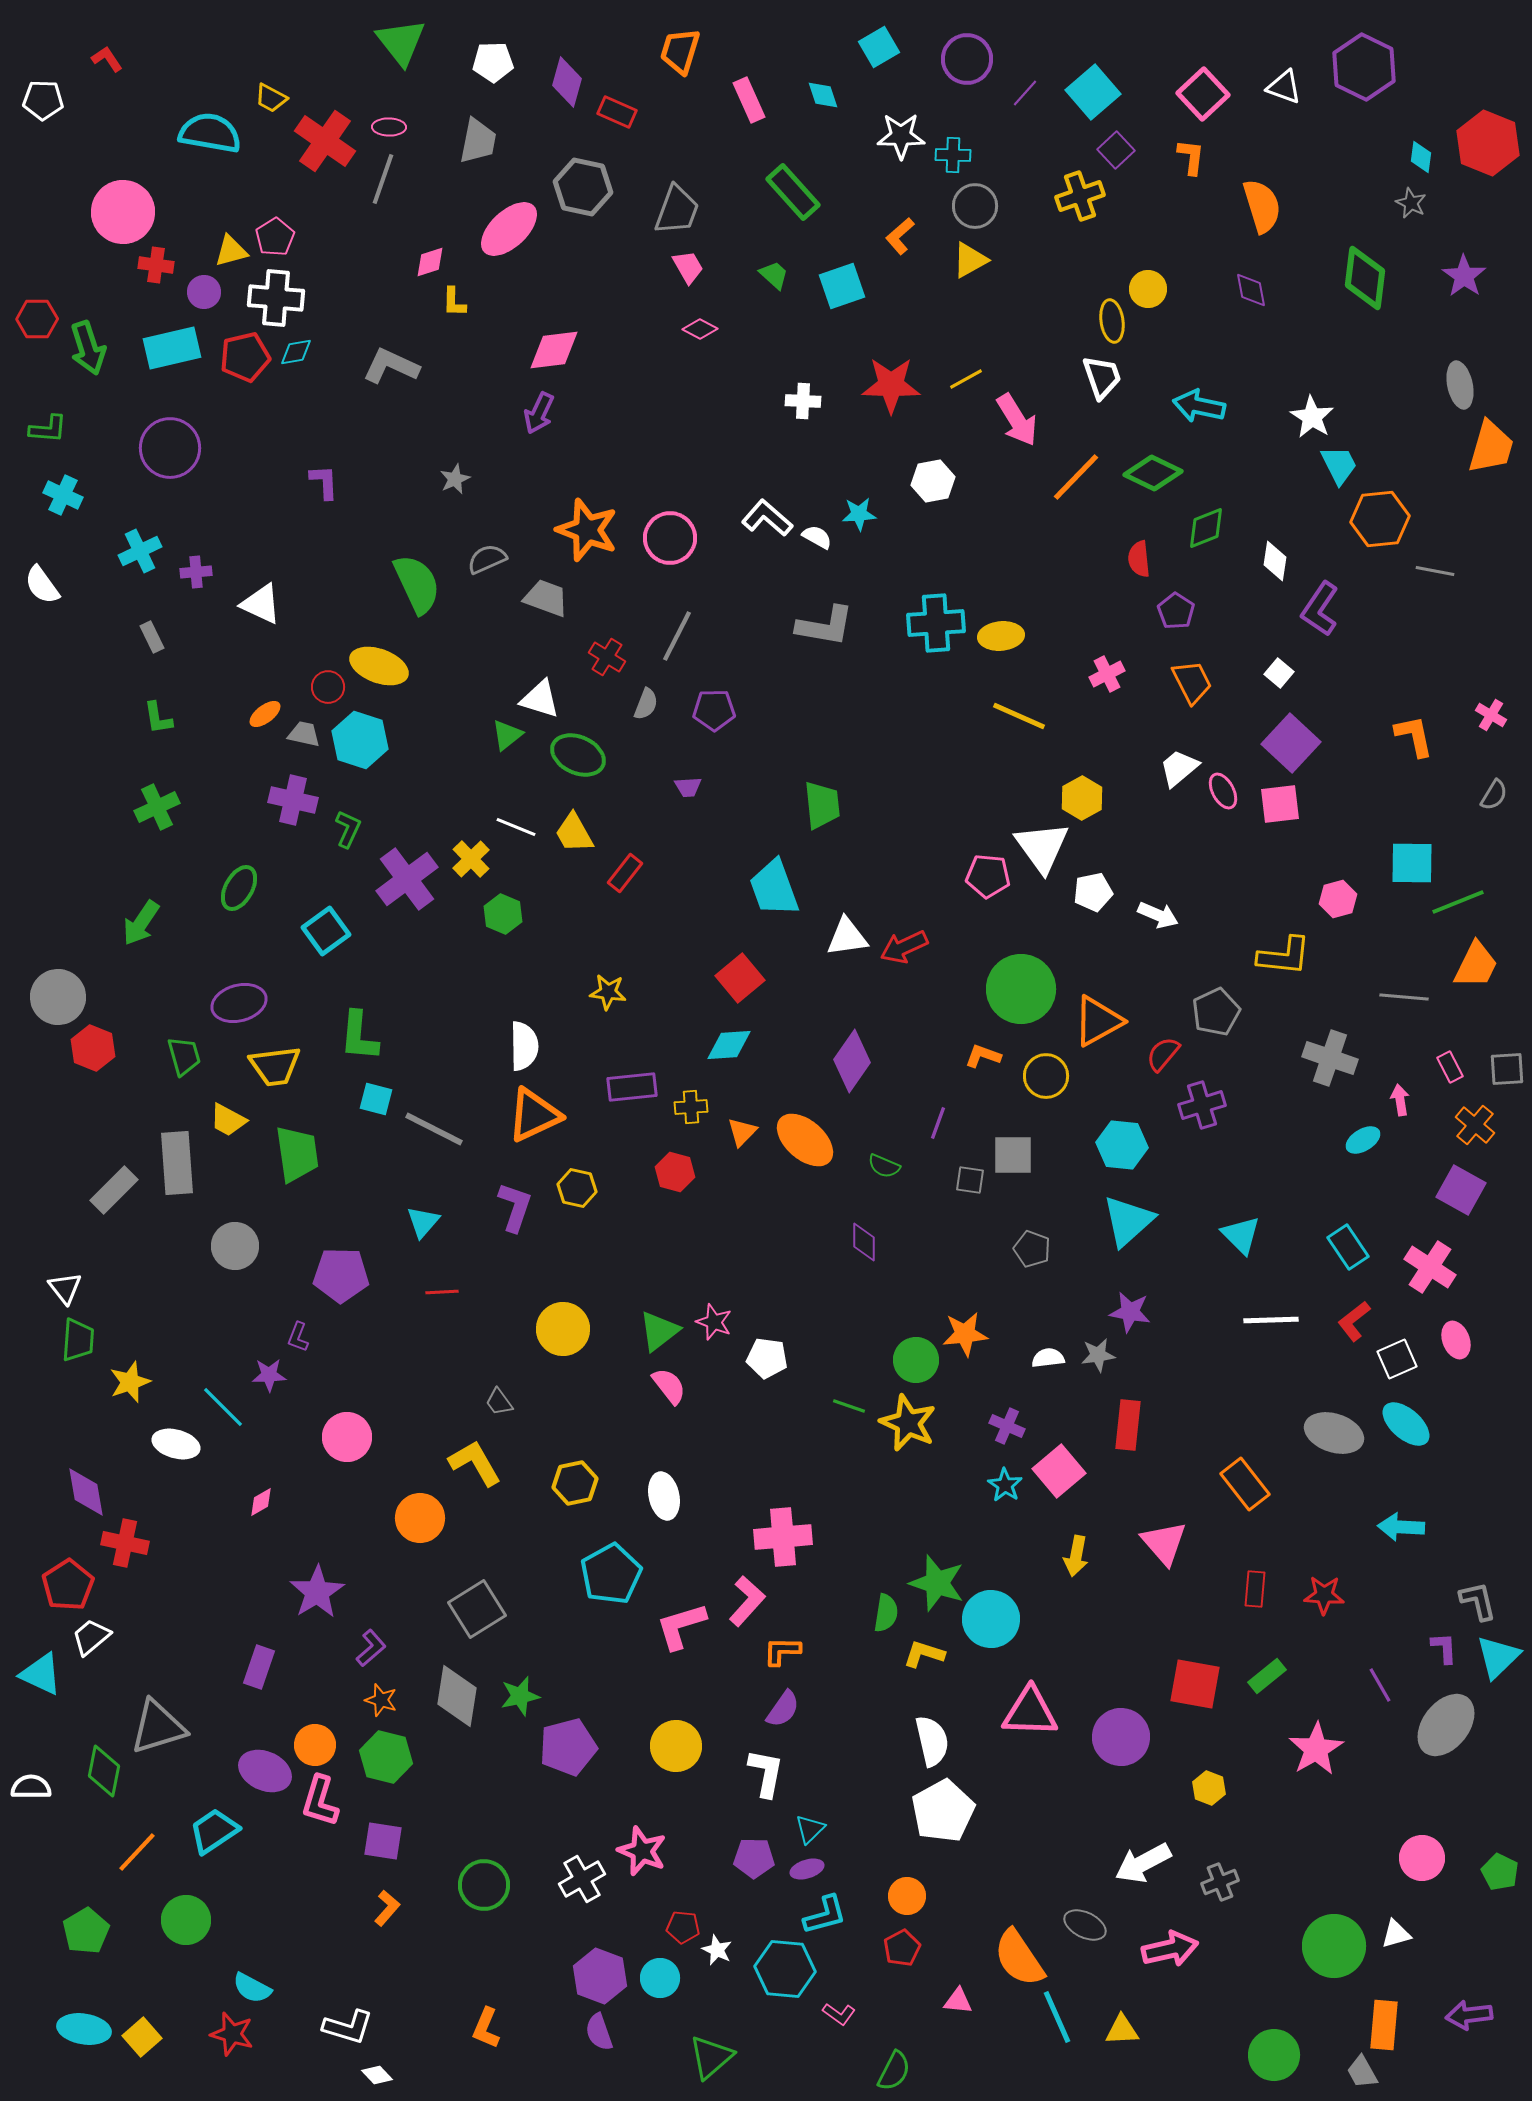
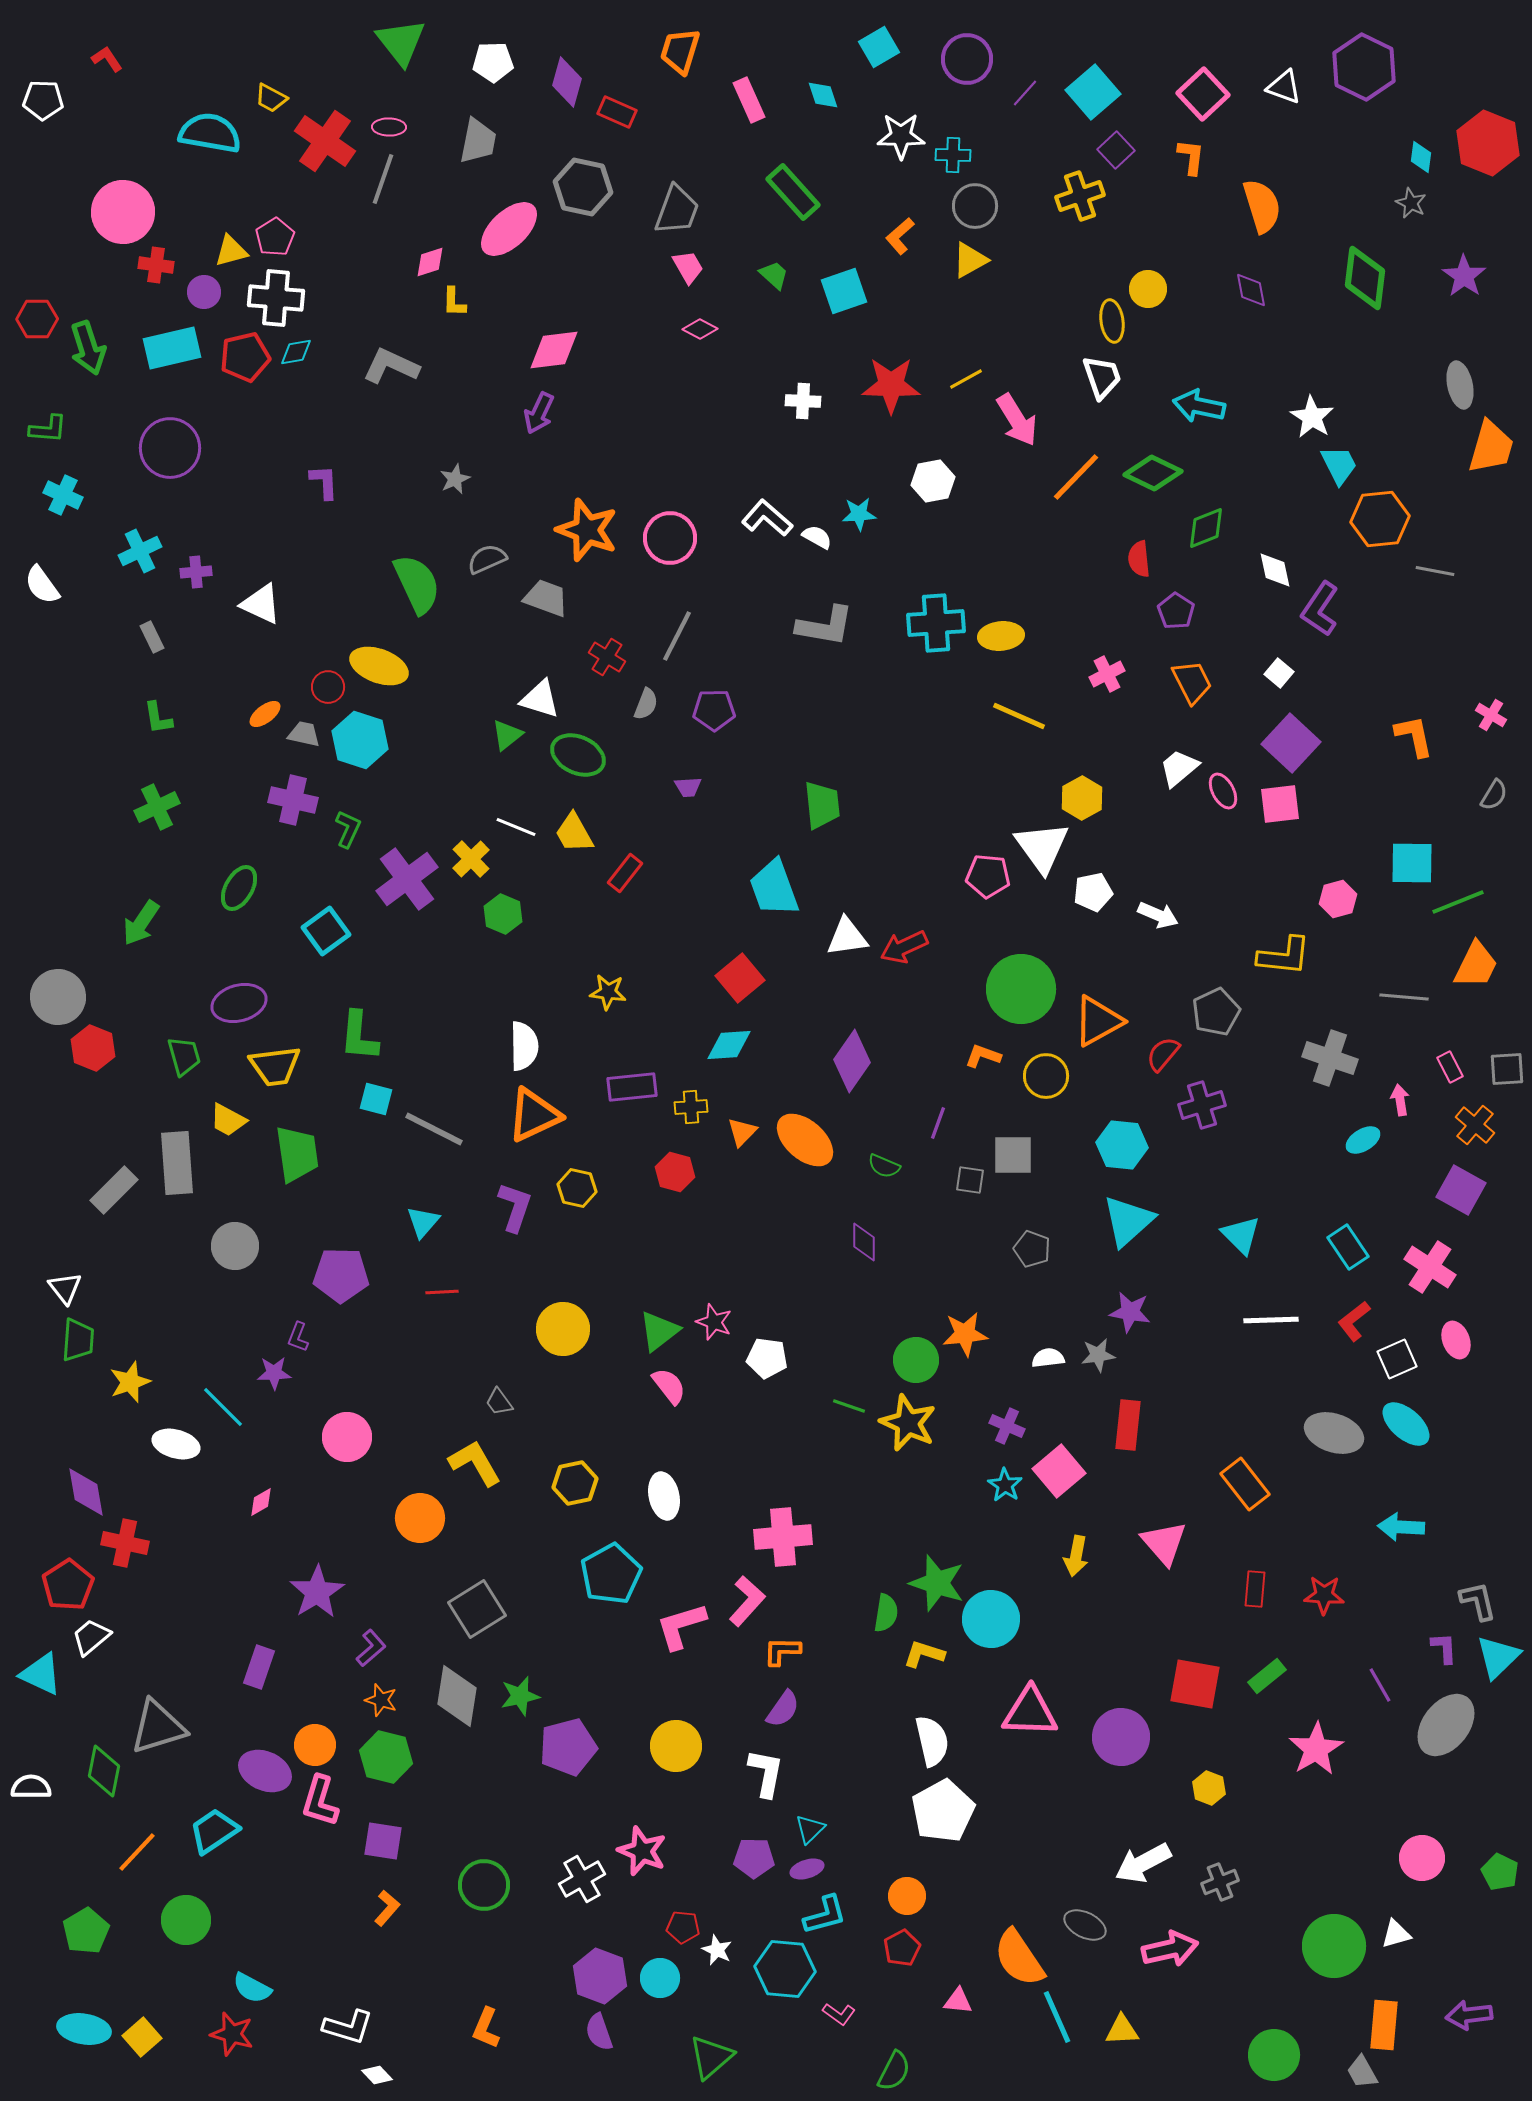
cyan square at (842, 286): moved 2 px right, 5 px down
white diamond at (1275, 561): moved 9 px down; rotated 21 degrees counterclockwise
purple star at (269, 1375): moved 5 px right, 2 px up
